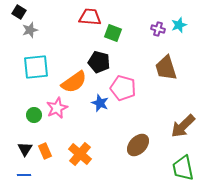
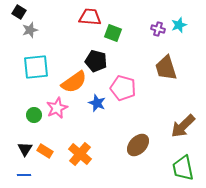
black pentagon: moved 3 px left, 1 px up
blue star: moved 3 px left
orange rectangle: rotated 35 degrees counterclockwise
